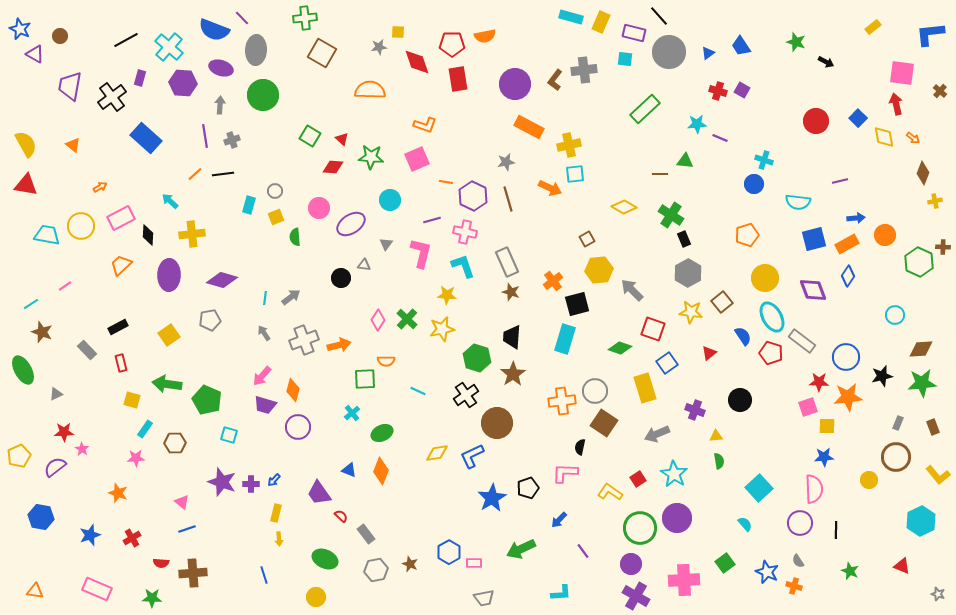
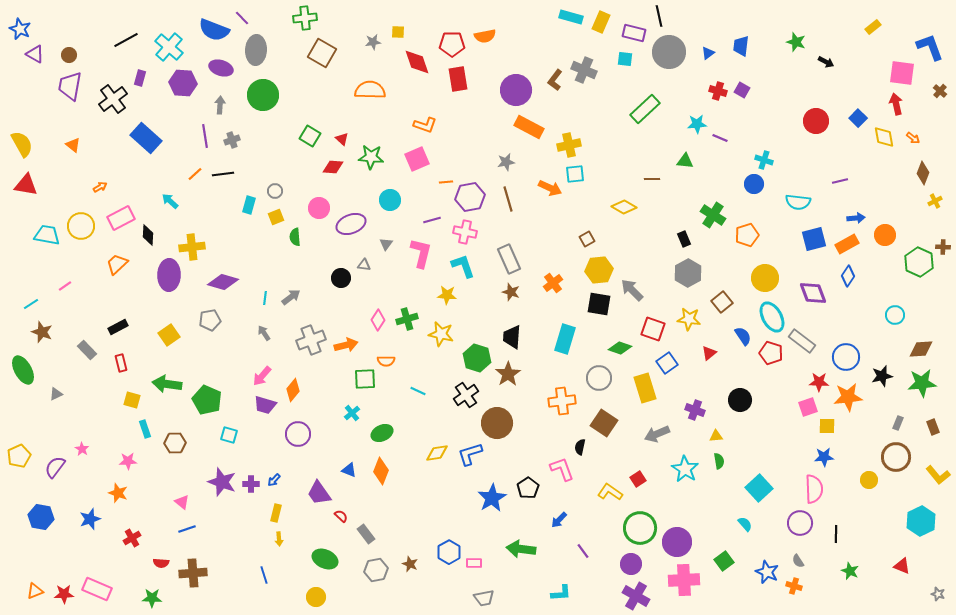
black line at (659, 16): rotated 30 degrees clockwise
blue L-shape at (930, 34): moved 13 px down; rotated 76 degrees clockwise
brown circle at (60, 36): moved 9 px right, 19 px down
blue trapezoid at (741, 46): rotated 40 degrees clockwise
gray star at (379, 47): moved 6 px left, 5 px up
gray cross at (584, 70): rotated 30 degrees clockwise
purple circle at (515, 84): moved 1 px right, 6 px down
black cross at (112, 97): moved 1 px right, 2 px down
yellow semicircle at (26, 144): moved 4 px left
brown line at (660, 174): moved 8 px left, 5 px down
orange line at (446, 182): rotated 16 degrees counterclockwise
purple hexagon at (473, 196): moved 3 px left, 1 px down; rotated 24 degrees clockwise
yellow cross at (935, 201): rotated 16 degrees counterclockwise
green cross at (671, 215): moved 42 px right
purple ellipse at (351, 224): rotated 12 degrees clockwise
yellow cross at (192, 234): moved 13 px down
gray rectangle at (507, 262): moved 2 px right, 3 px up
orange trapezoid at (121, 265): moved 4 px left, 1 px up
purple diamond at (222, 280): moved 1 px right, 2 px down
orange cross at (553, 281): moved 2 px down
purple diamond at (813, 290): moved 3 px down
black square at (577, 304): moved 22 px right; rotated 25 degrees clockwise
yellow star at (691, 312): moved 2 px left, 7 px down
green cross at (407, 319): rotated 30 degrees clockwise
yellow star at (442, 329): moved 1 px left, 5 px down; rotated 25 degrees clockwise
gray cross at (304, 340): moved 7 px right
orange arrow at (339, 345): moved 7 px right
brown star at (513, 374): moved 5 px left
orange diamond at (293, 390): rotated 25 degrees clockwise
gray circle at (595, 391): moved 4 px right, 13 px up
purple circle at (298, 427): moved 7 px down
cyan rectangle at (145, 429): rotated 54 degrees counterclockwise
red star at (64, 432): moved 162 px down
blue L-shape at (472, 456): moved 2 px left, 2 px up; rotated 8 degrees clockwise
pink star at (136, 458): moved 8 px left, 3 px down
purple semicircle at (55, 467): rotated 15 degrees counterclockwise
pink L-shape at (565, 473): moved 3 px left, 4 px up; rotated 68 degrees clockwise
cyan star at (674, 474): moved 11 px right, 5 px up
black pentagon at (528, 488): rotated 15 degrees counterclockwise
purple circle at (677, 518): moved 24 px down
black line at (836, 530): moved 4 px down
blue star at (90, 535): moved 16 px up
green arrow at (521, 549): rotated 32 degrees clockwise
green square at (725, 563): moved 1 px left, 2 px up
orange triangle at (35, 591): rotated 30 degrees counterclockwise
